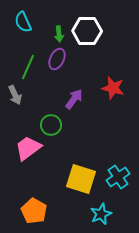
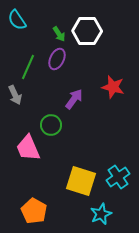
cyan semicircle: moved 6 px left, 2 px up; rotated 10 degrees counterclockwise
green arrow: rotated 28 degrees counterclockwise
red star: moved 1 px up
pink trapezoid: rotated 76 degrees counterclockwise
yellow square: moved 2 px down
